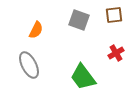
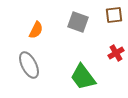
gray square: moved 1 px left, 2 px down
